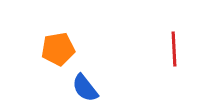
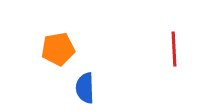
blue semicircle: rotated 36 degrees clockwise
